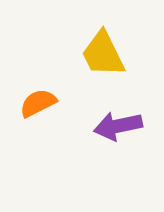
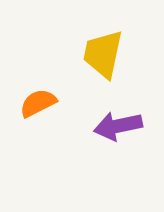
yellow trapezoid: rotated 38 degrees clockwise
